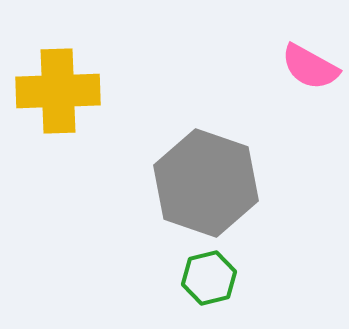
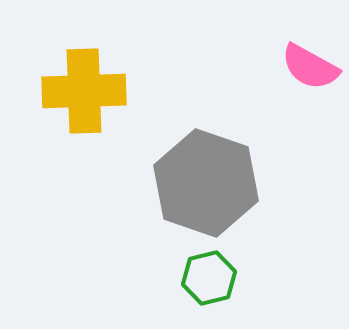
yellow cross: moved 26 px right
